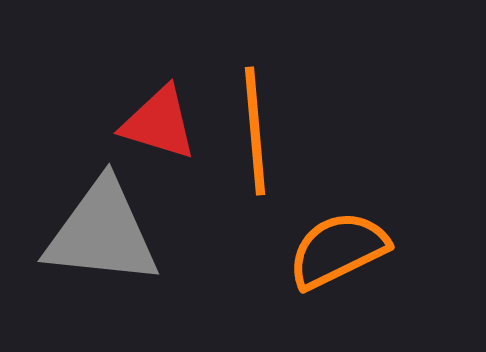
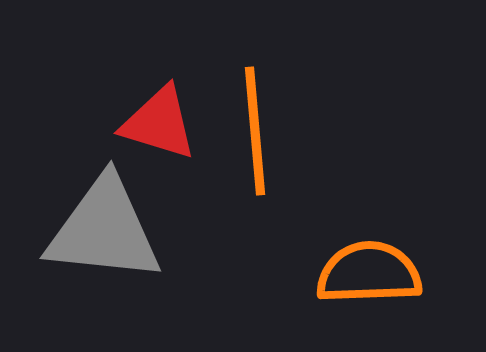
gray triangle: moved 2 px right, 3 px up
orange semicircle: moved 31 px right, 23 px down; rotated 24 degrees clockwise
